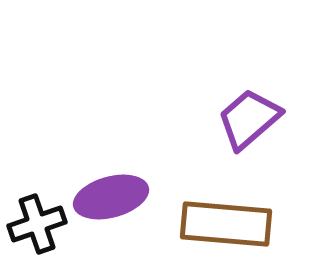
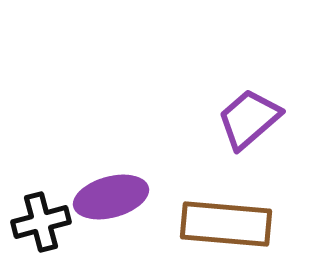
black cross: moved 4 px right, 2 px up; rotated 4 degrees clockwise
